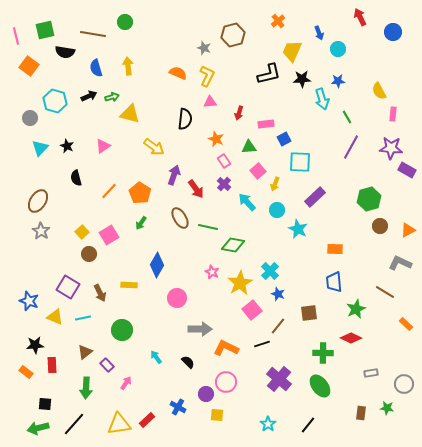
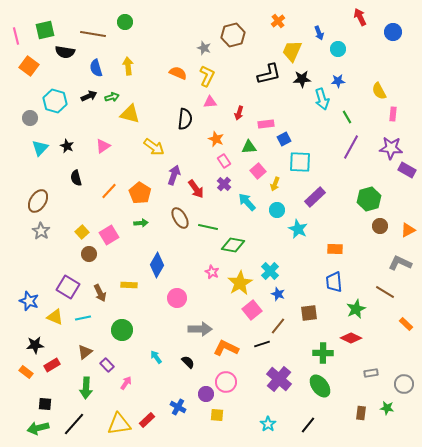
green arrow at (141, 223): rotated 128 degrees counterclockwise
red rectangle at (52, 365): rotated 63 degrees clockwise
